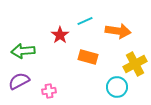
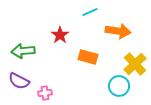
cyan line: moved 5 px right, 9 px up
yellow cross: rotated 15 degrees counterclockwise
purple semicircle: rotated 125 degrees counterclockwise
cyan circle: moved 2 px right, 1 px up
pink cross: moved 4 px left, 2 px down
